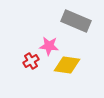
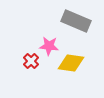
red cross: rotated 14 degrees counterclockwise
yellow diamond: moved 4 px right, 2 px up
